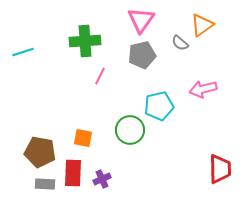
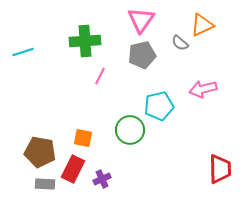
orange triangle: rotated 10 degrees clockwise
red rectangle: moved 4 px up; rotated 24 degrees clockwise
